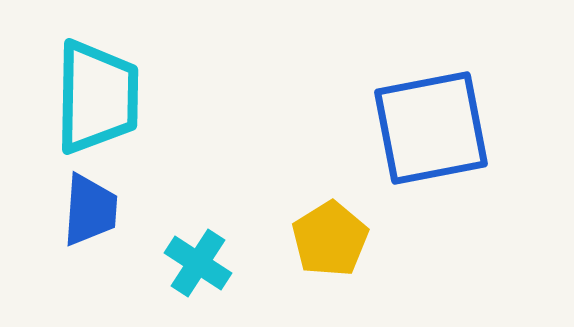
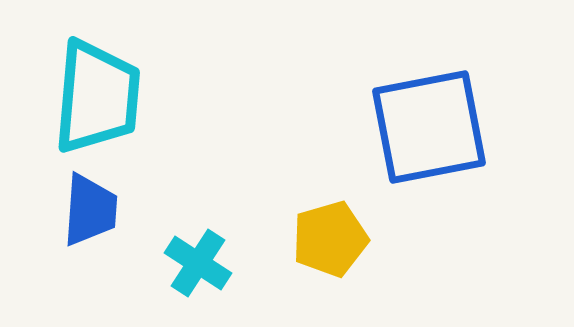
cyan trapezoid: rotated 4 degrees clockwise
blue square: moved 2 px left, 1 px up
yellow pentagon: rotated 16 degrees clockwise
